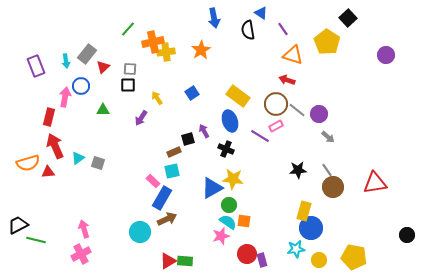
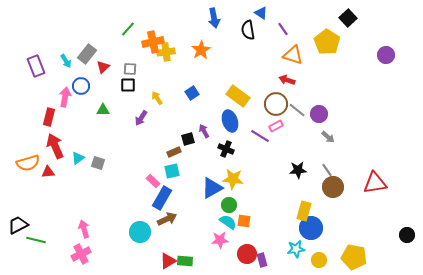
cyan arrow at (66, 61): rotated 24 degrees counterclockwise
pink star at (221, 236): moved 1 px left, 4 px down; rotated 12 degrees clockwise
